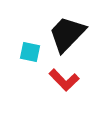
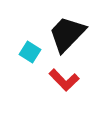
cyan square: rotated 20 degrees clockwise
